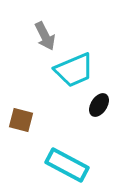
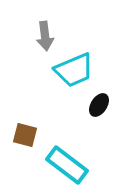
gray arrow: rotated 20 degrees clockwise
brown square: moved 4 px right, 15 px down
cyan rectangle: rotated 9 degrees clockwise
